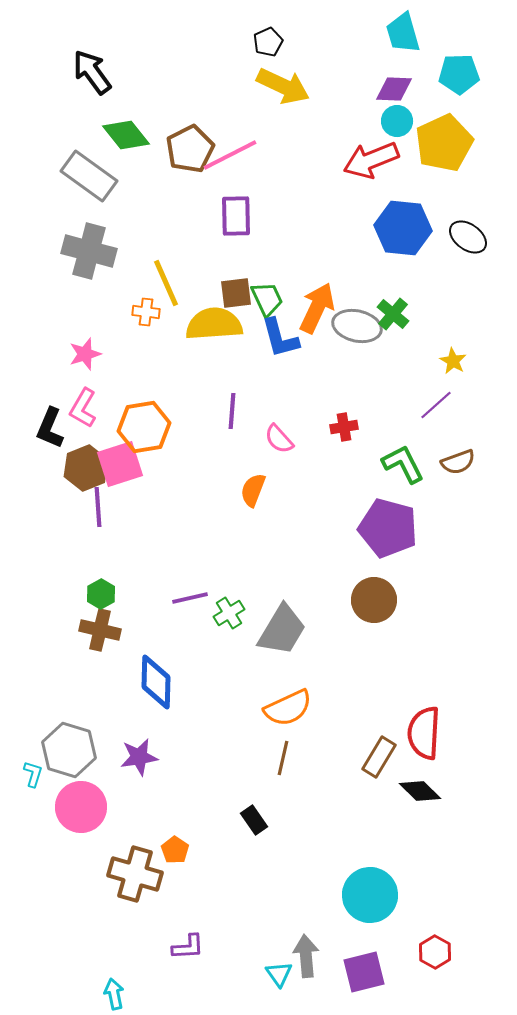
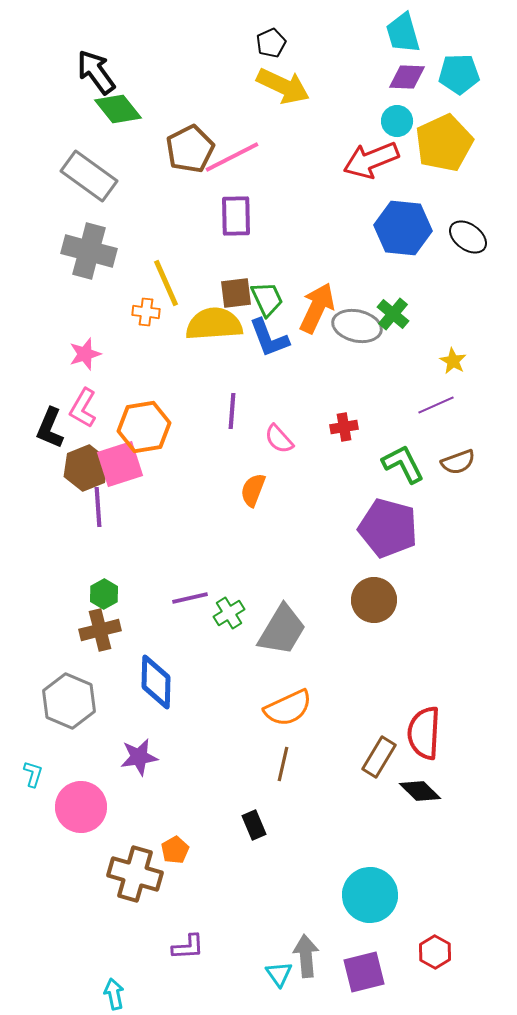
black pentagon at (268, 42): moved 3 px right, 1 px down
black arrow at (92, 72): moved 4 px right
purple diamond at (394, 89): moved 13 px right, 12 px up
green diamond at (126, 135): moved 8 px left, 26 px up
pink line at (230, 155): moved 2 px right, 2 px down
blue L-shape at (280, 338): moved 11 px left; rotated 6 degrees counterclockwise
purple line at (436, 405): rotated 18 degrees clockwise
green hexagon at (101, 594): moved 3 px right
brown cross at (100, 630): rotated 27 degrees counterclockwise
gray hexagon at (69, 750): moved 49 px up; rotated 6 degrees clockwise
brown line at (283, 758): moved 6 px down
black rectangle at (254, 820): moved 5 px down; rotated 12 degrees clockwise
orange pentagon at (175, 850): rotated 8 degrees clockwise
